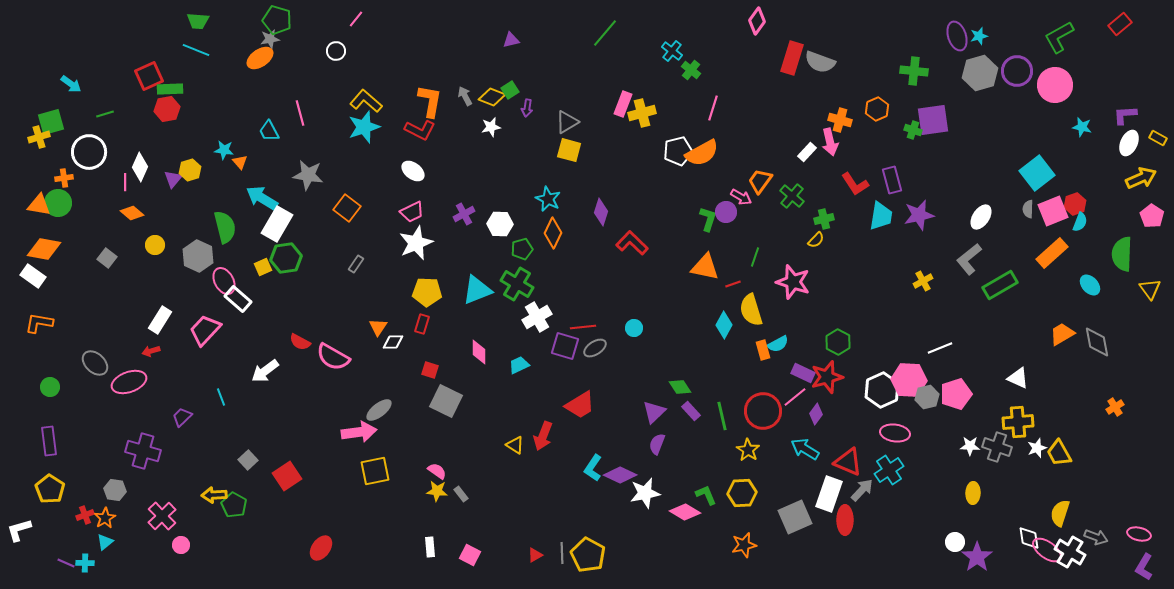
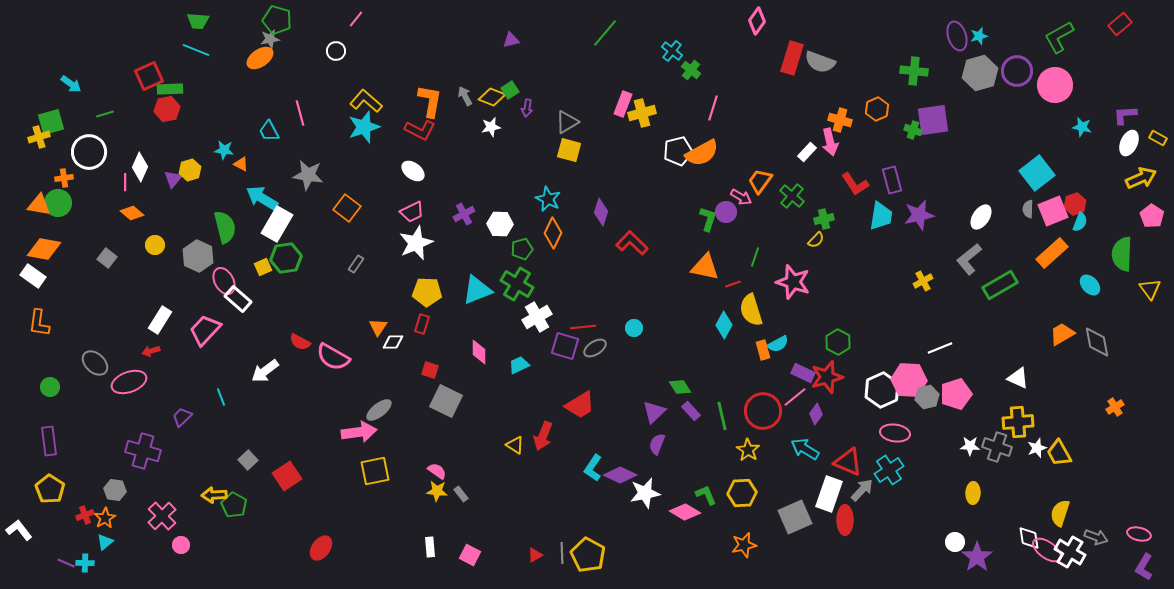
orange triangle at (240, 162): moved 1 px right, 2 px down; rotated 21 degrees counterclockwise
orange L-shape at (39, 323): rotated 92 degrees counterclockwise
white L-shape at (19, 530): rotated 68 degrees clockwise
